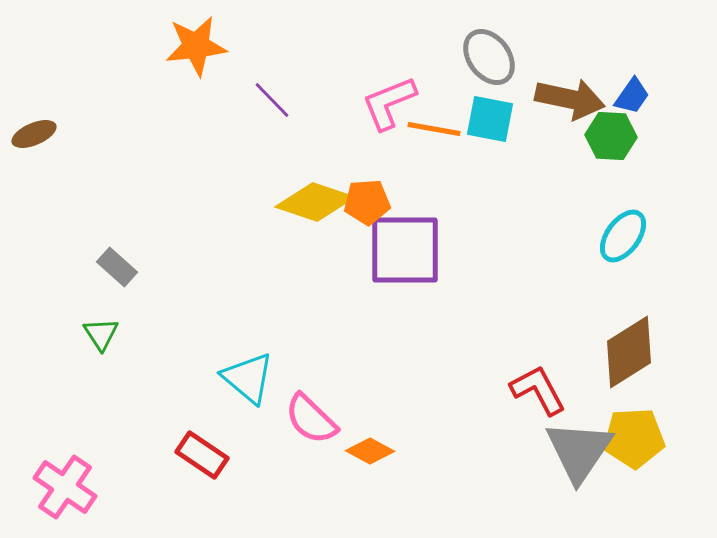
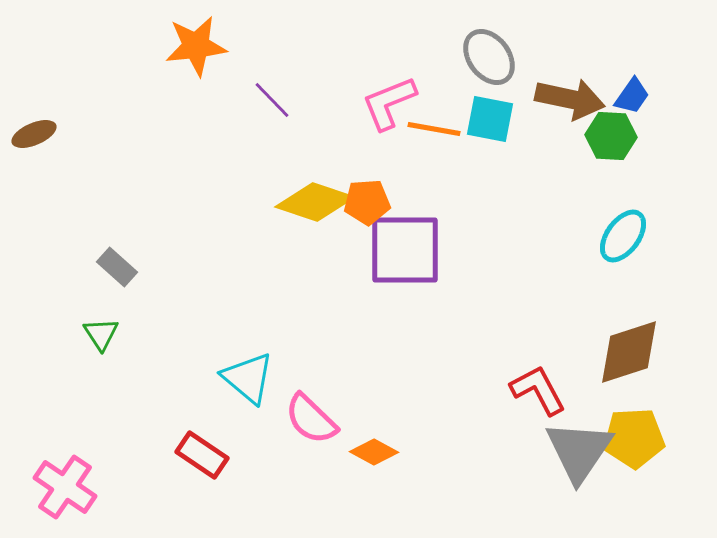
brown diamond: rotated 14 degrees clockwise
orange diamond: moved 4 px right, 1 px down
